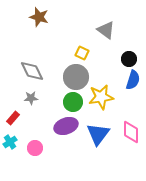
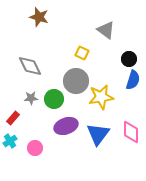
gray diamond: moved 2 px left, 5 px up
gray circle: moved 4 px down
green circle: moved 19 px left, 3 px up
cyan cross: moved 1 px up
